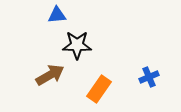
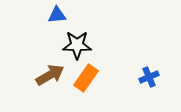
orange rectangle: moved 13 px left, 11 px up
